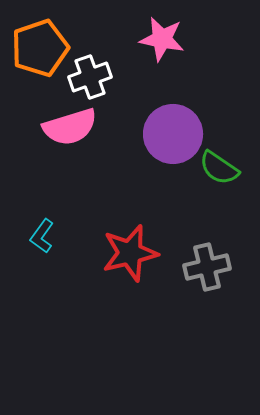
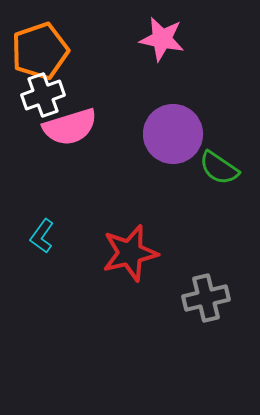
orange pentagon: moved 3 px down
white cross: moved 47 px left, 18 px down
gray cross: moved 1 px left, 31 px down
